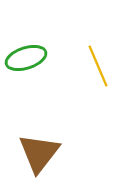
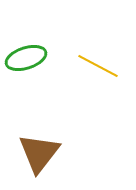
yellow line: rotated 39 degrees counterclockwise
